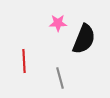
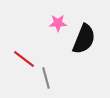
red line: moved 2 px up; rotated 50 degrees counterclockwise
gray line: moved 14 px left
